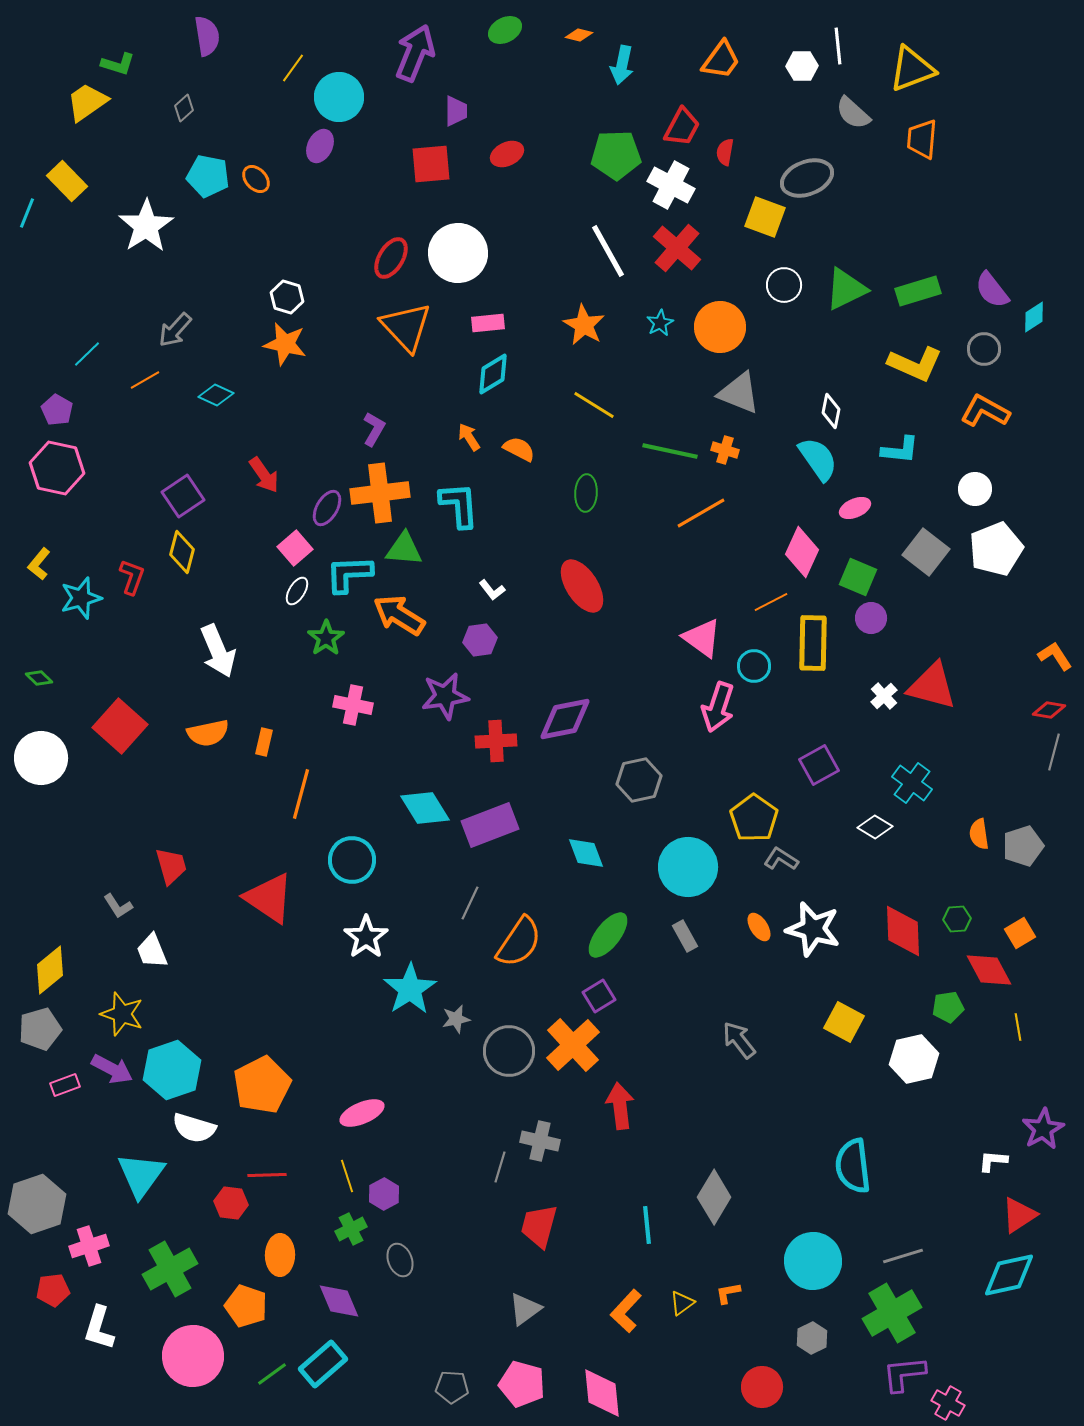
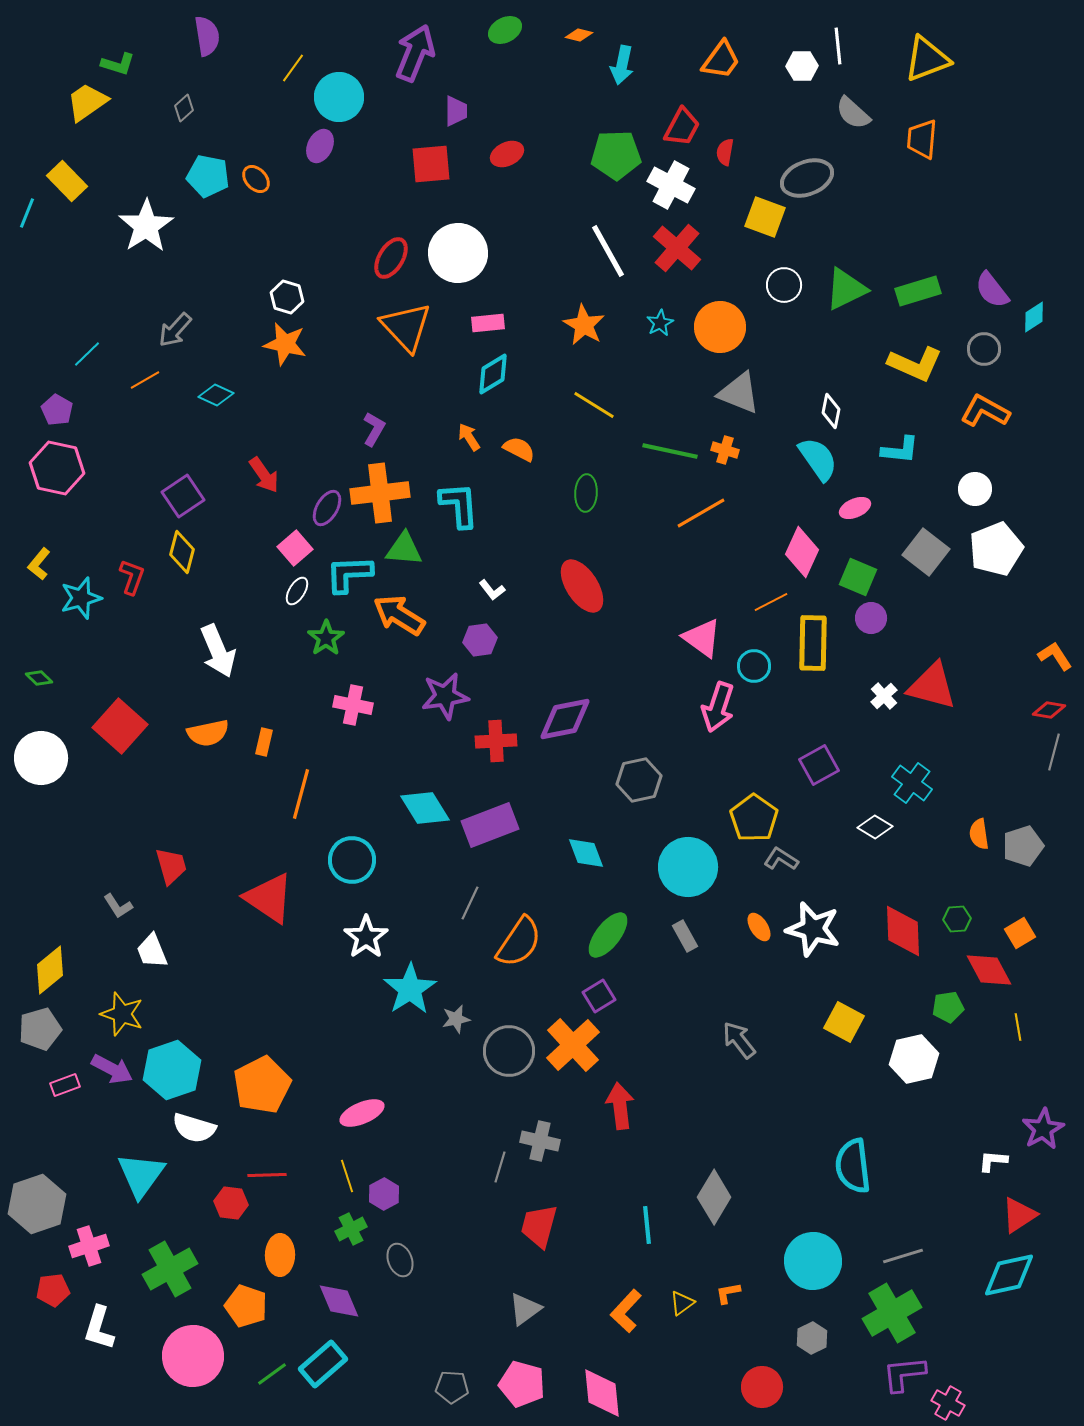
yellow triangle at (912, 69): moved 15 px right, 10 px up
